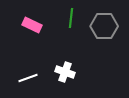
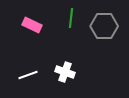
white line: moved 3 px up
